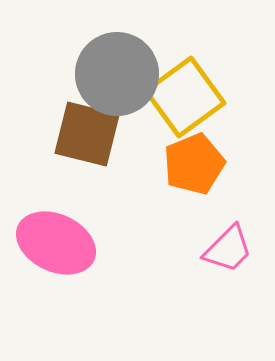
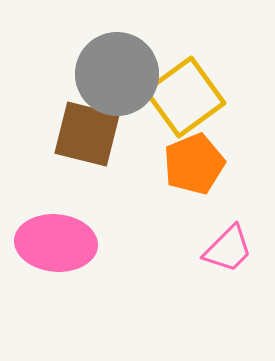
pink ellipse: rotated 20 degrees counterclockwise
